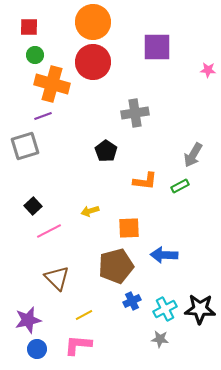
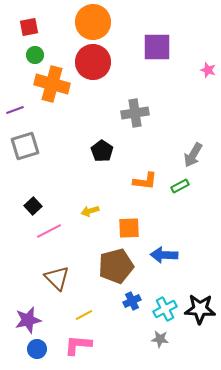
red square: rotated 12 degrees counterclockwise
pink star: rotated 14 degrees clockwise
purple line: moved 28 px left, 6 px up
black pentagon: moved 4 px left
